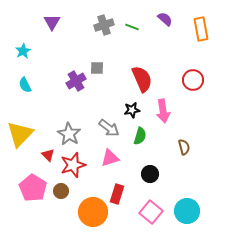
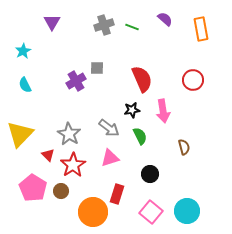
green semicircle: rotated 42 degrees counterclockwise
red star: rotated 15 degrees counterclockwise
